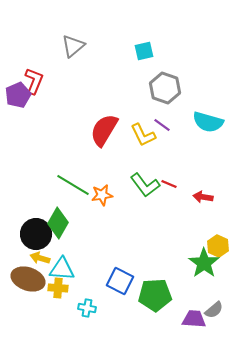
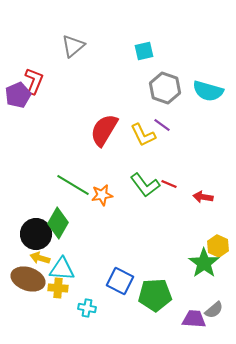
cyan semicircle: moved 31 px up
